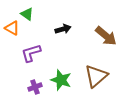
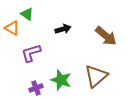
purple cross: moved 1 px right, 1 px down
